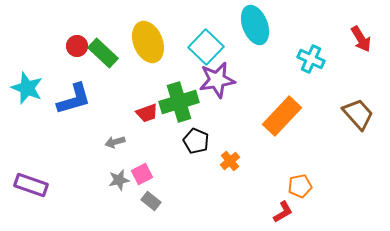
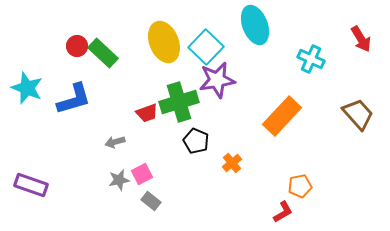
yellow ellipse: moved 16 px right
orange cross: moved 2 px right, 2 px down
